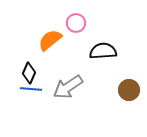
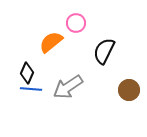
orange semicircle: moved 1 px right, 2 px down
black semicircle: moved 1 px right; rotated 60 degrees counterclockwise
black diamond: moved 2 px left
